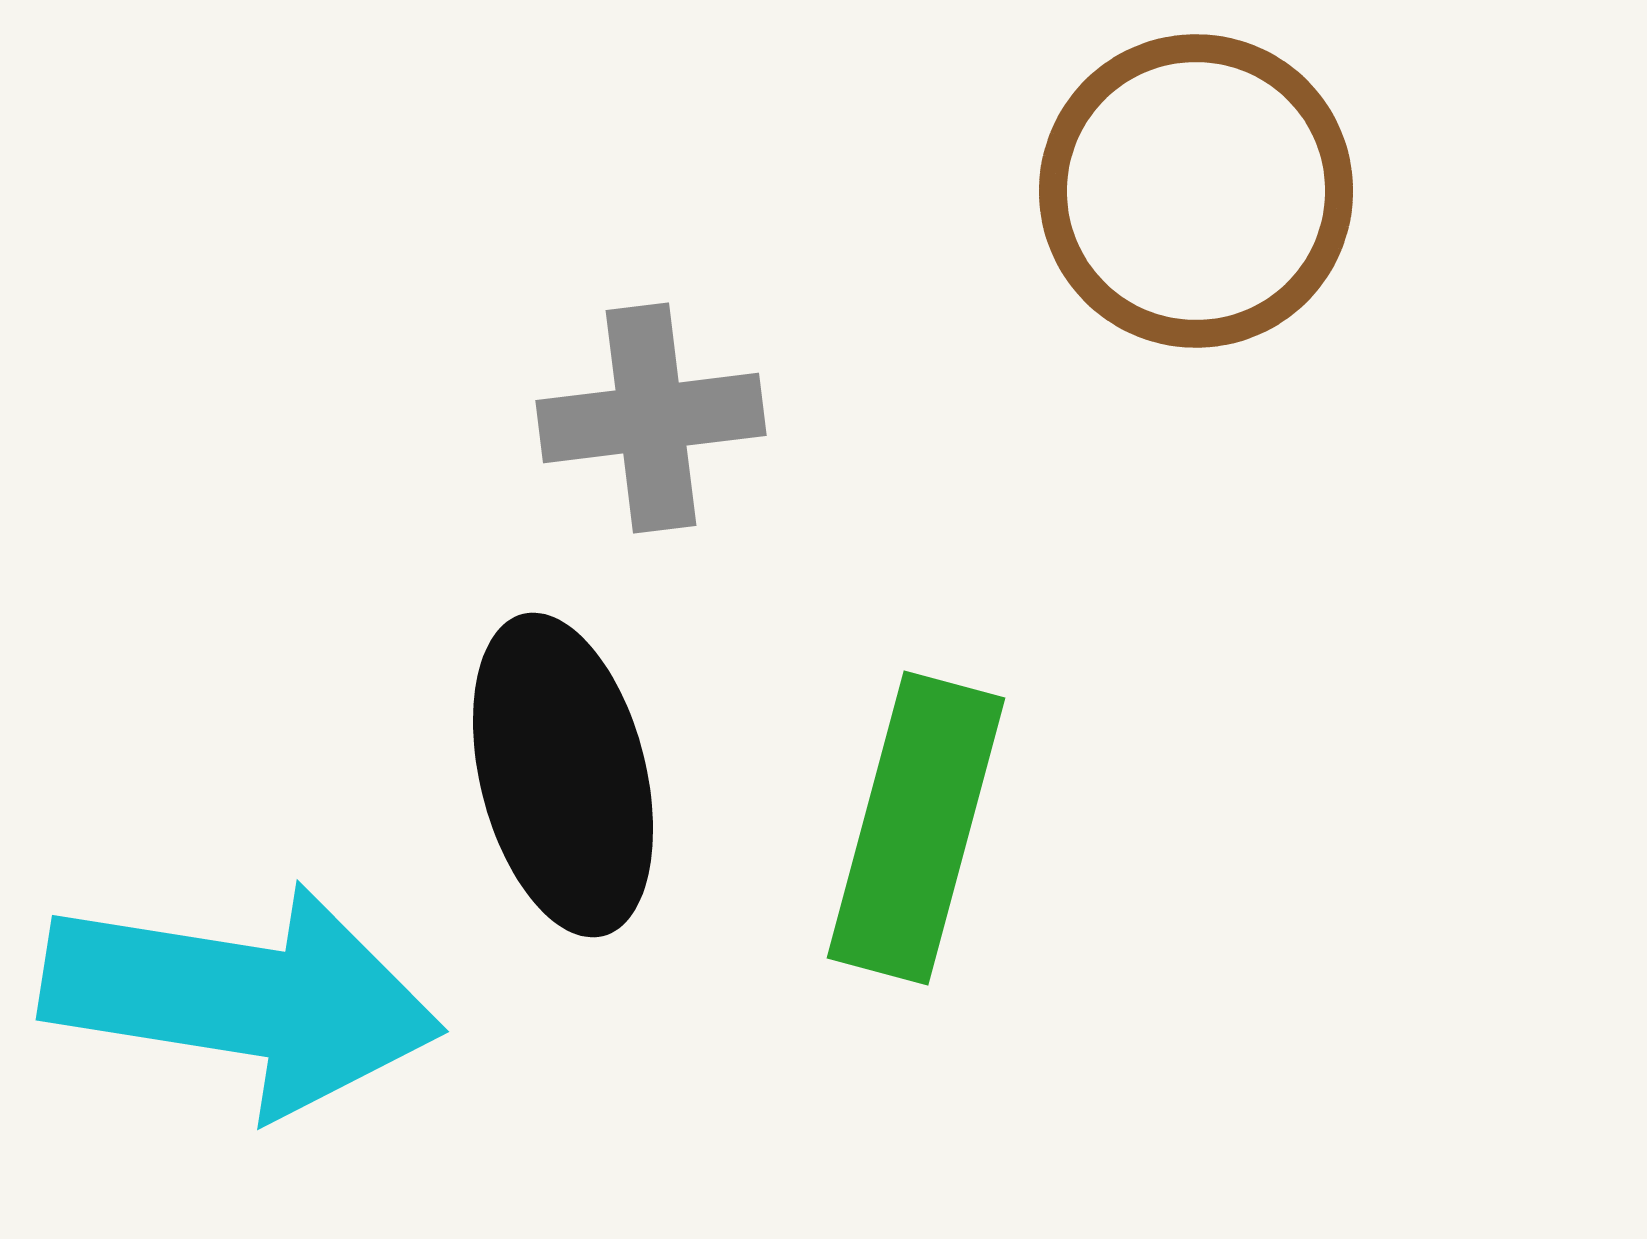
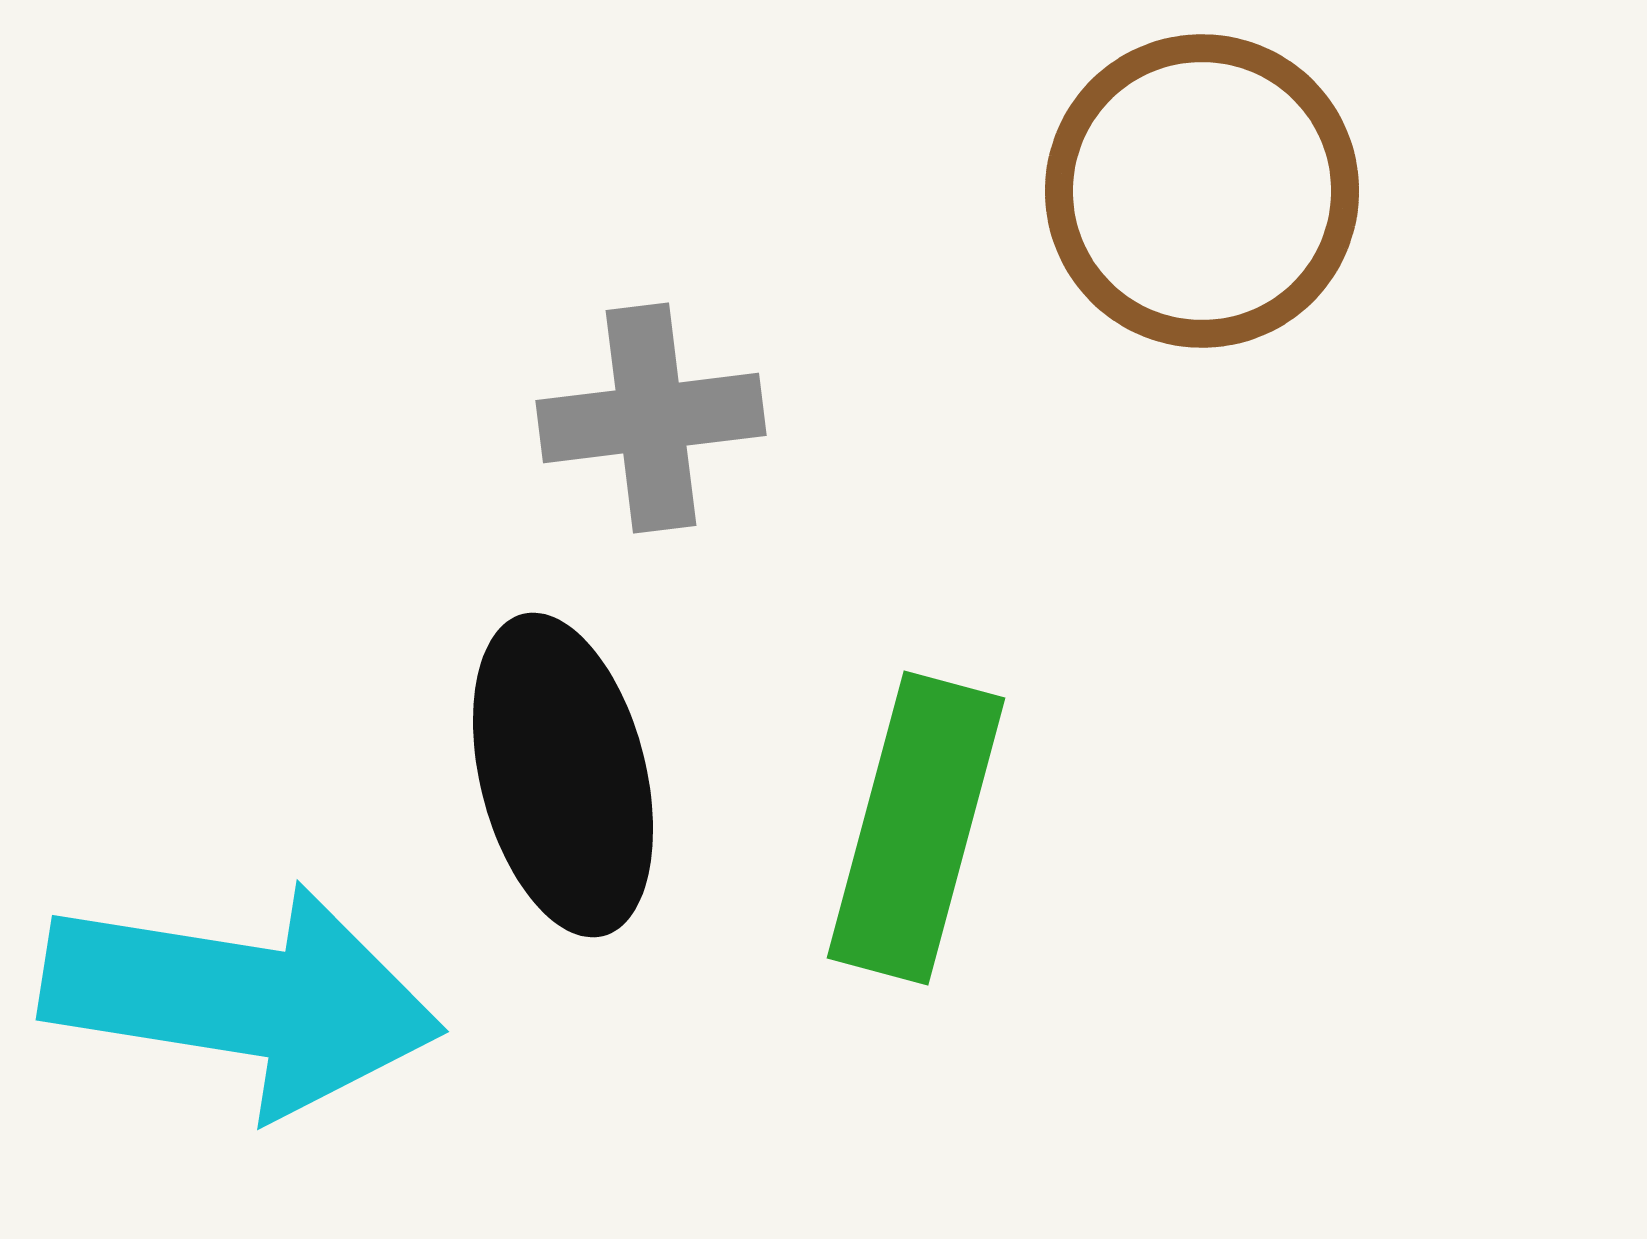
brown circle: moved 6 px right
